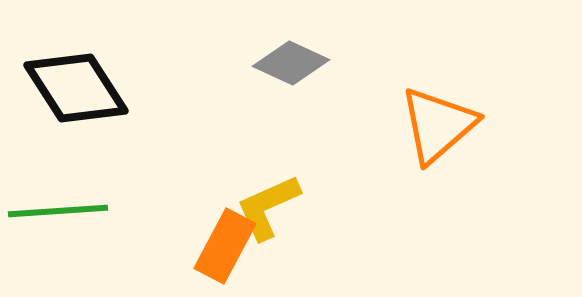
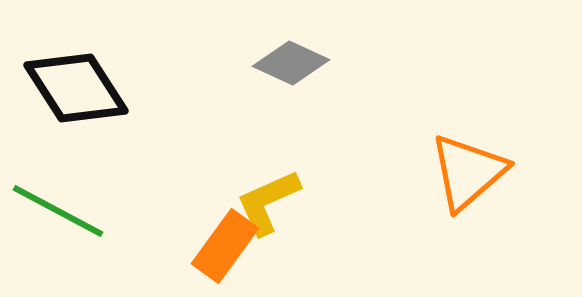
orange triangle: moved 30 px right, 47 px down
yellow L-shape: moved 5 px up
green line: rotated 32 degrees clockwise
orange rectangle: rotated 8 degrees clockwise
